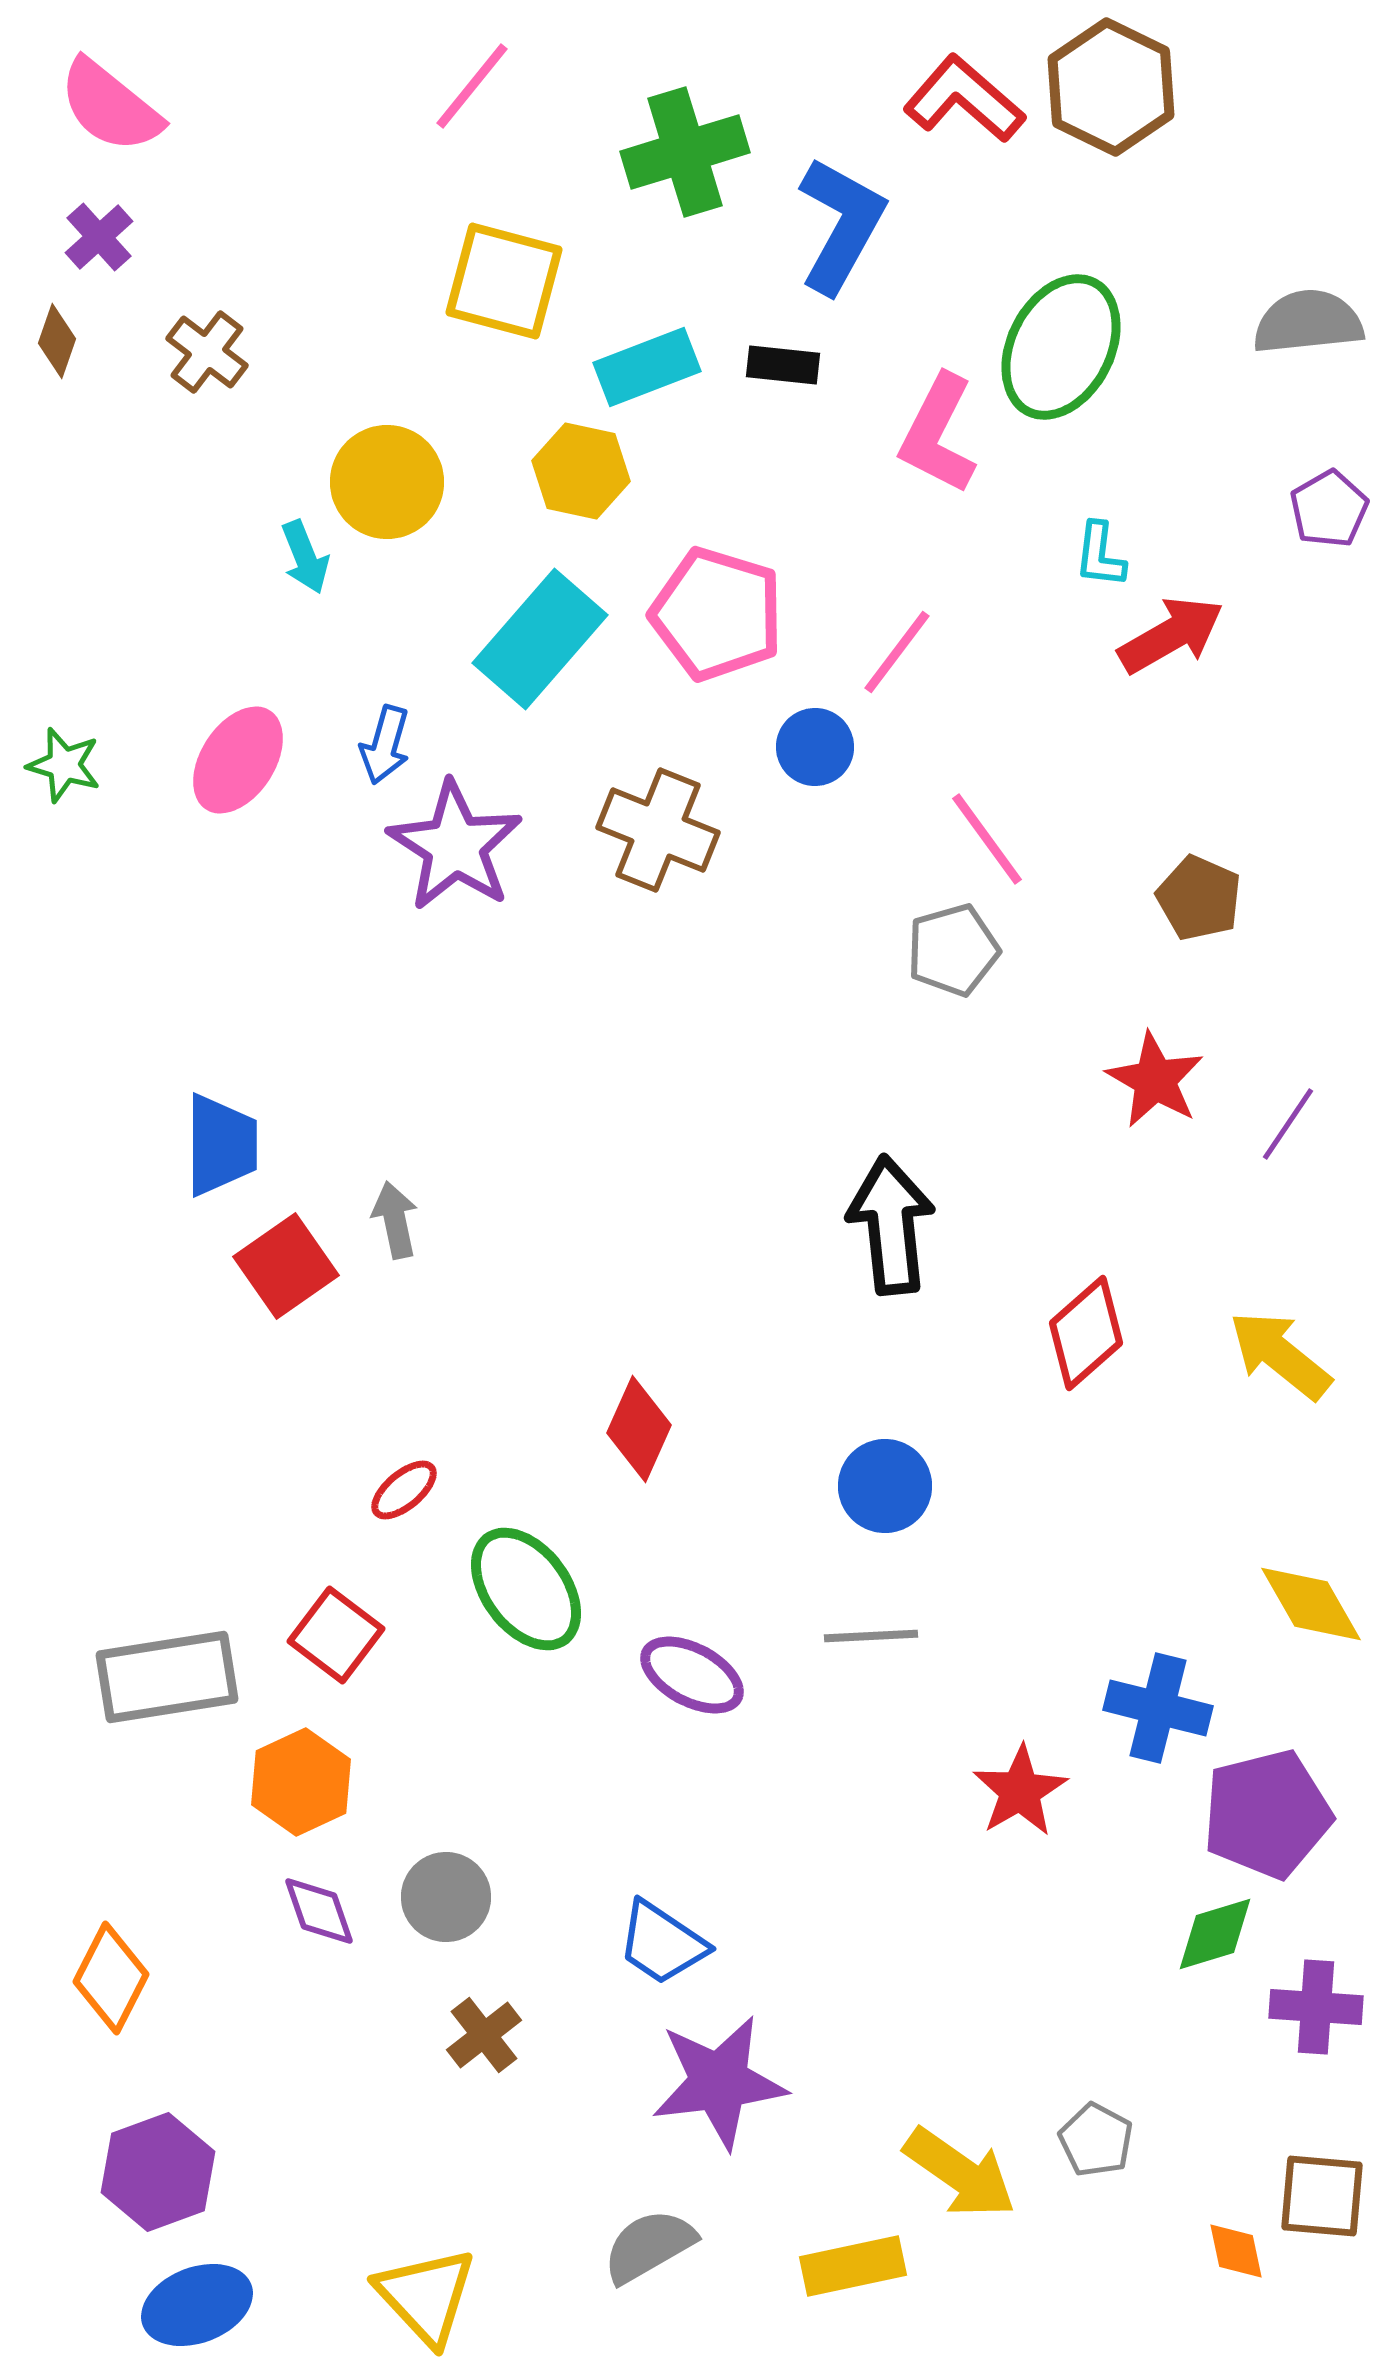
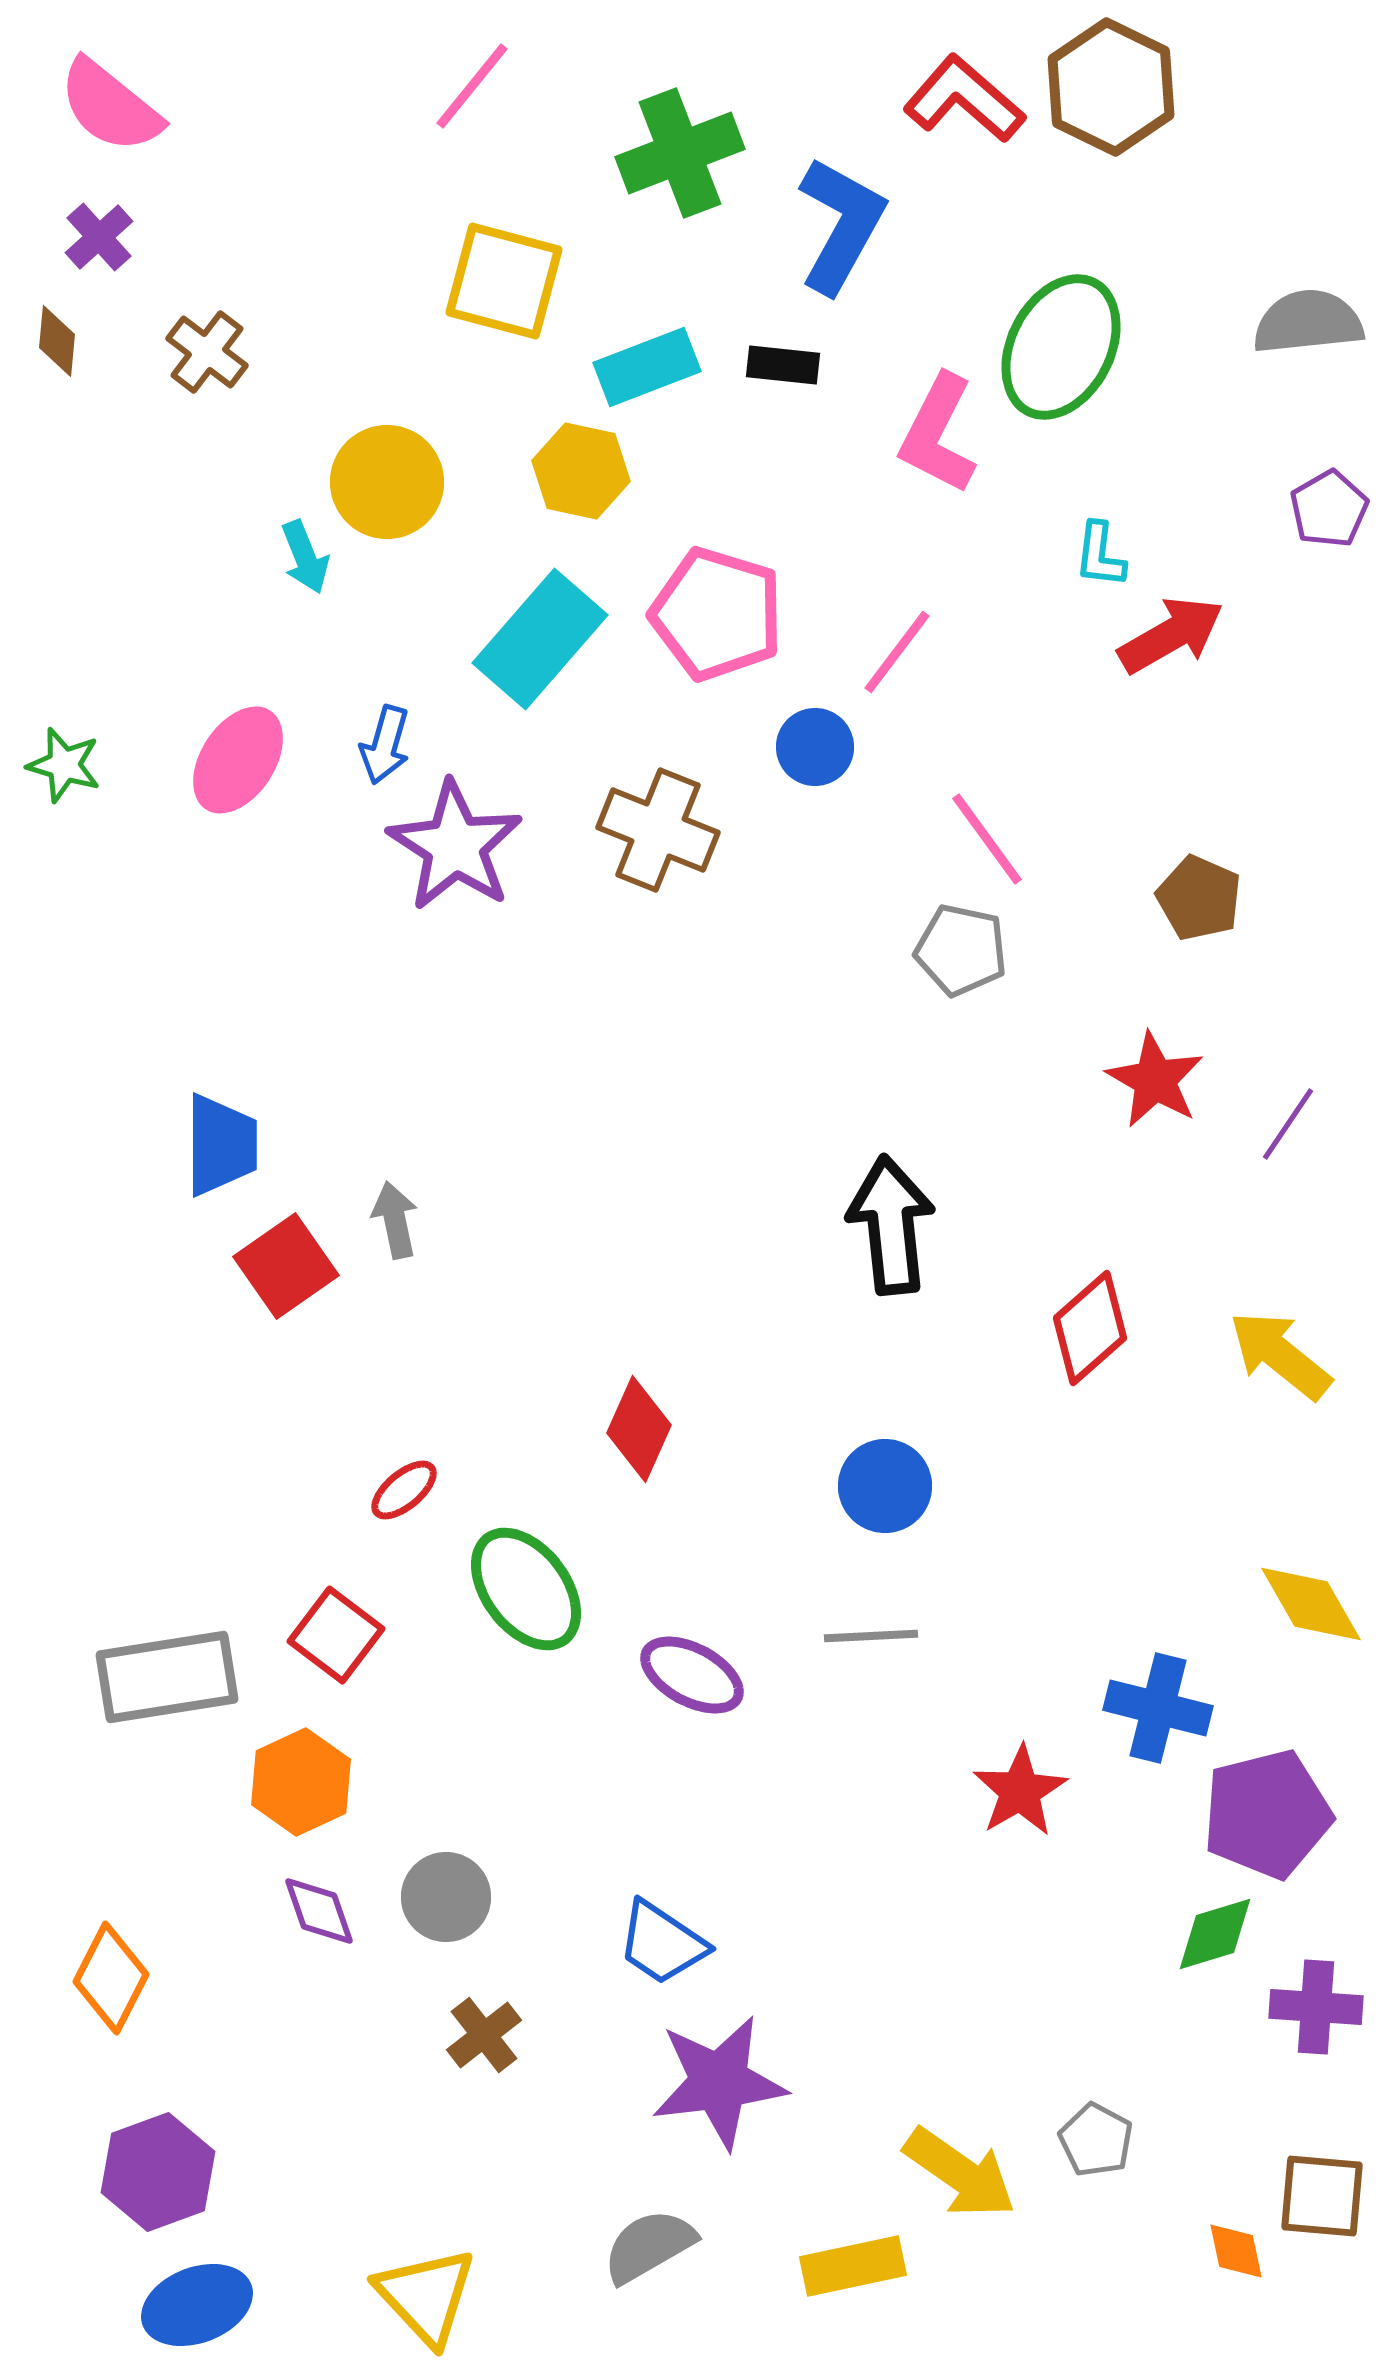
green cross at (685, 152): moved 5 px left, 1 px down; rotated 4 degrees counterclockwise
brown diamond at (57, 341): rotated 14 degrees counterclockwise
gray pentagon at (953, 950): moved 8 px right; rotated 28 degrees clockwise
red diamond at (1086, 1333): moved 4 px right, 5 px up
